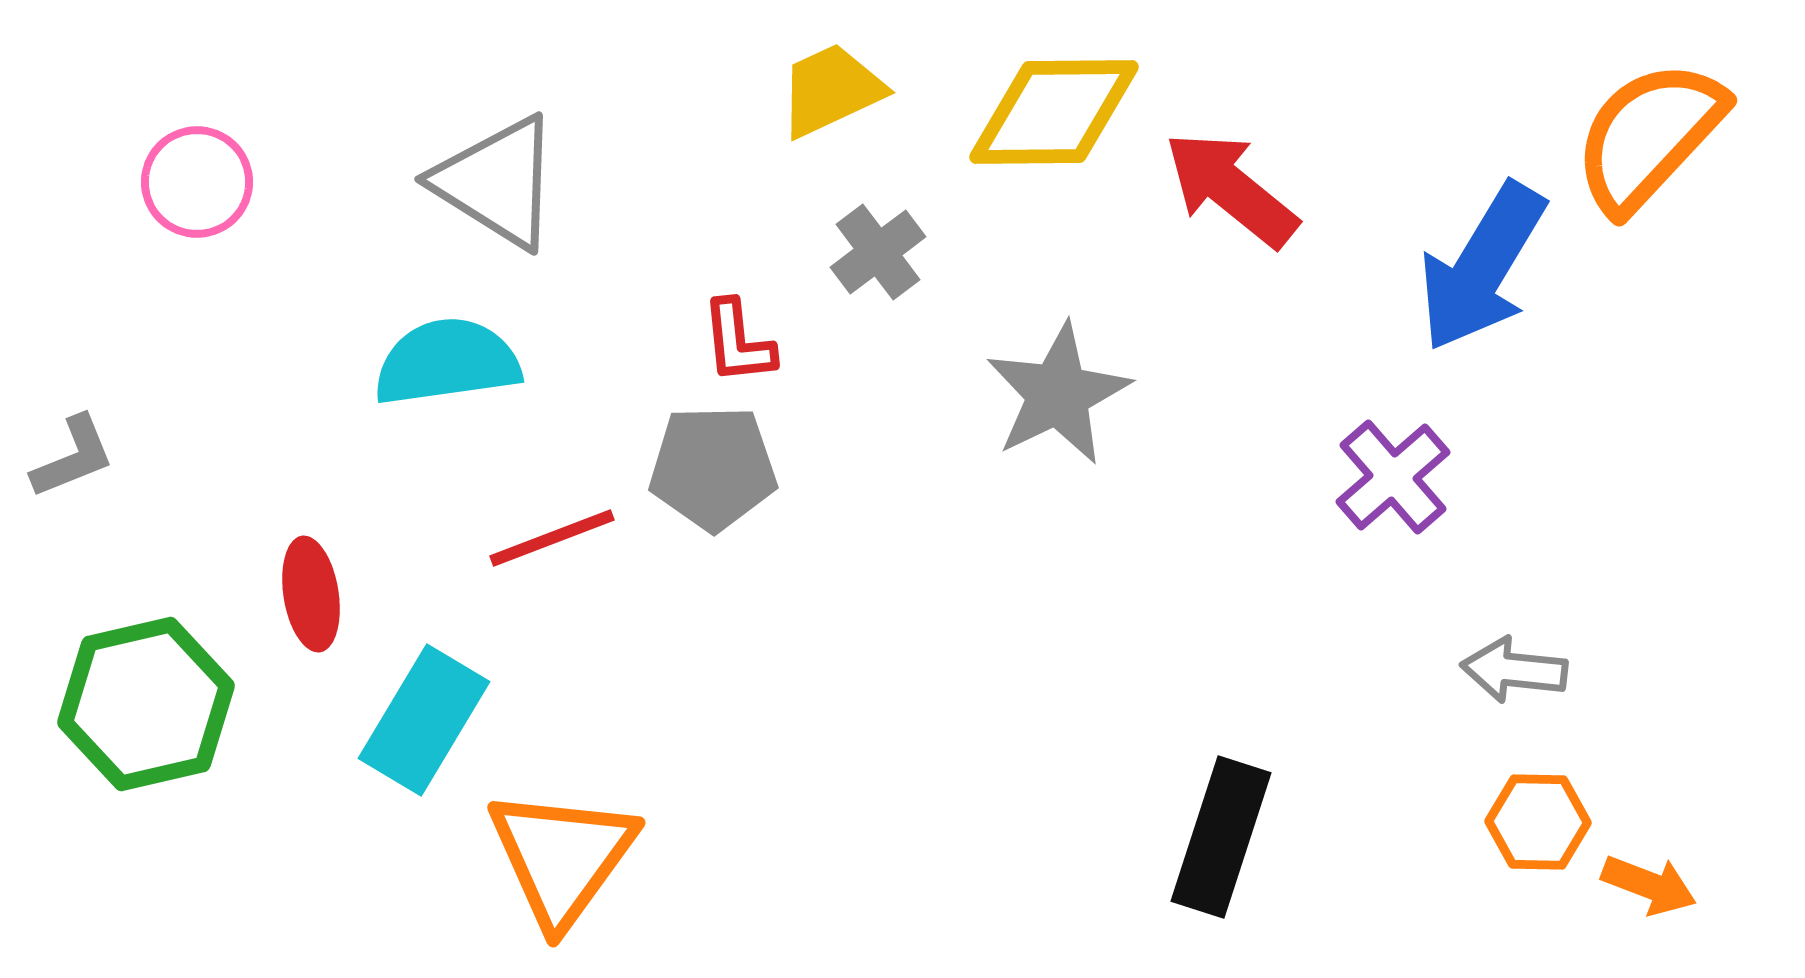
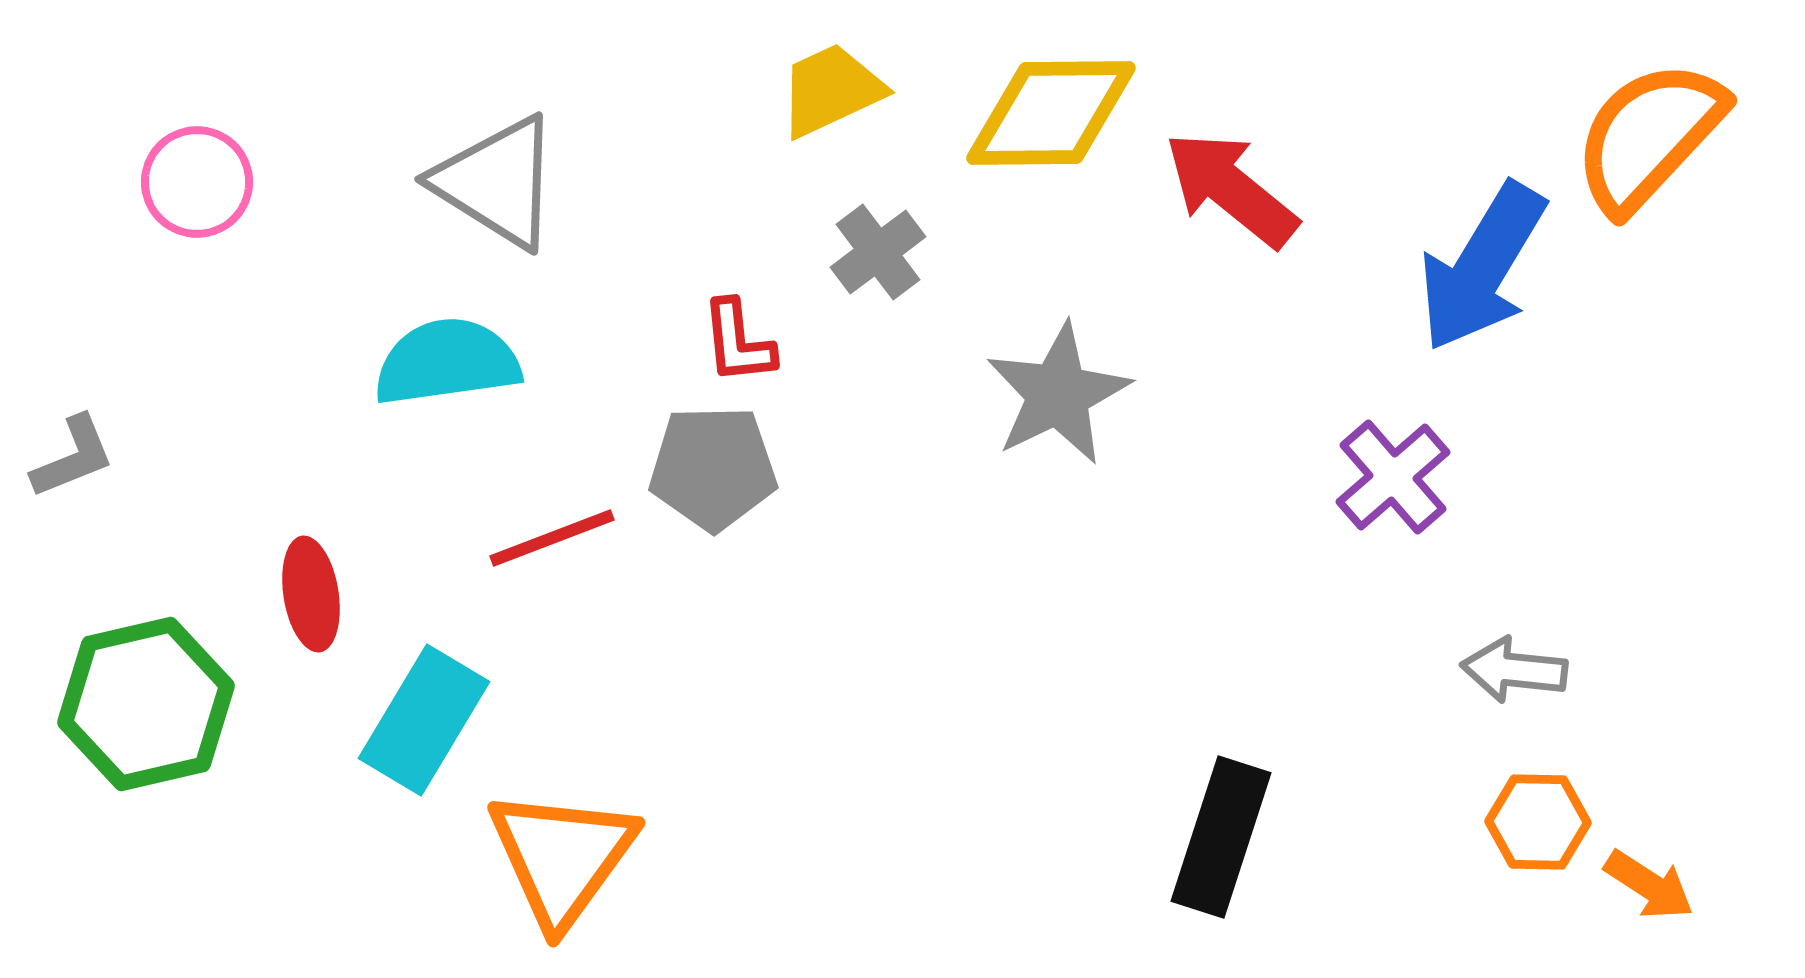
yellow diamond: moved 3 px left, 1 px down
orange arrow: rotated 12 degrees clockwise
